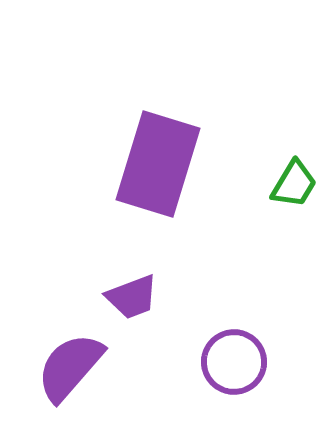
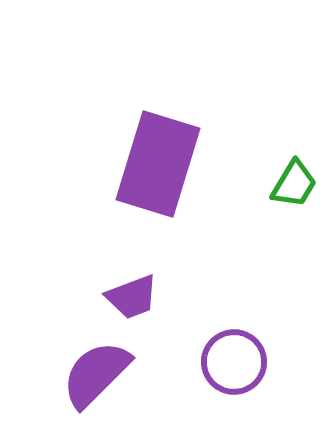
purple semicircle: moved 26 px right, 7 px down; rotated 4 degrees clockwise
